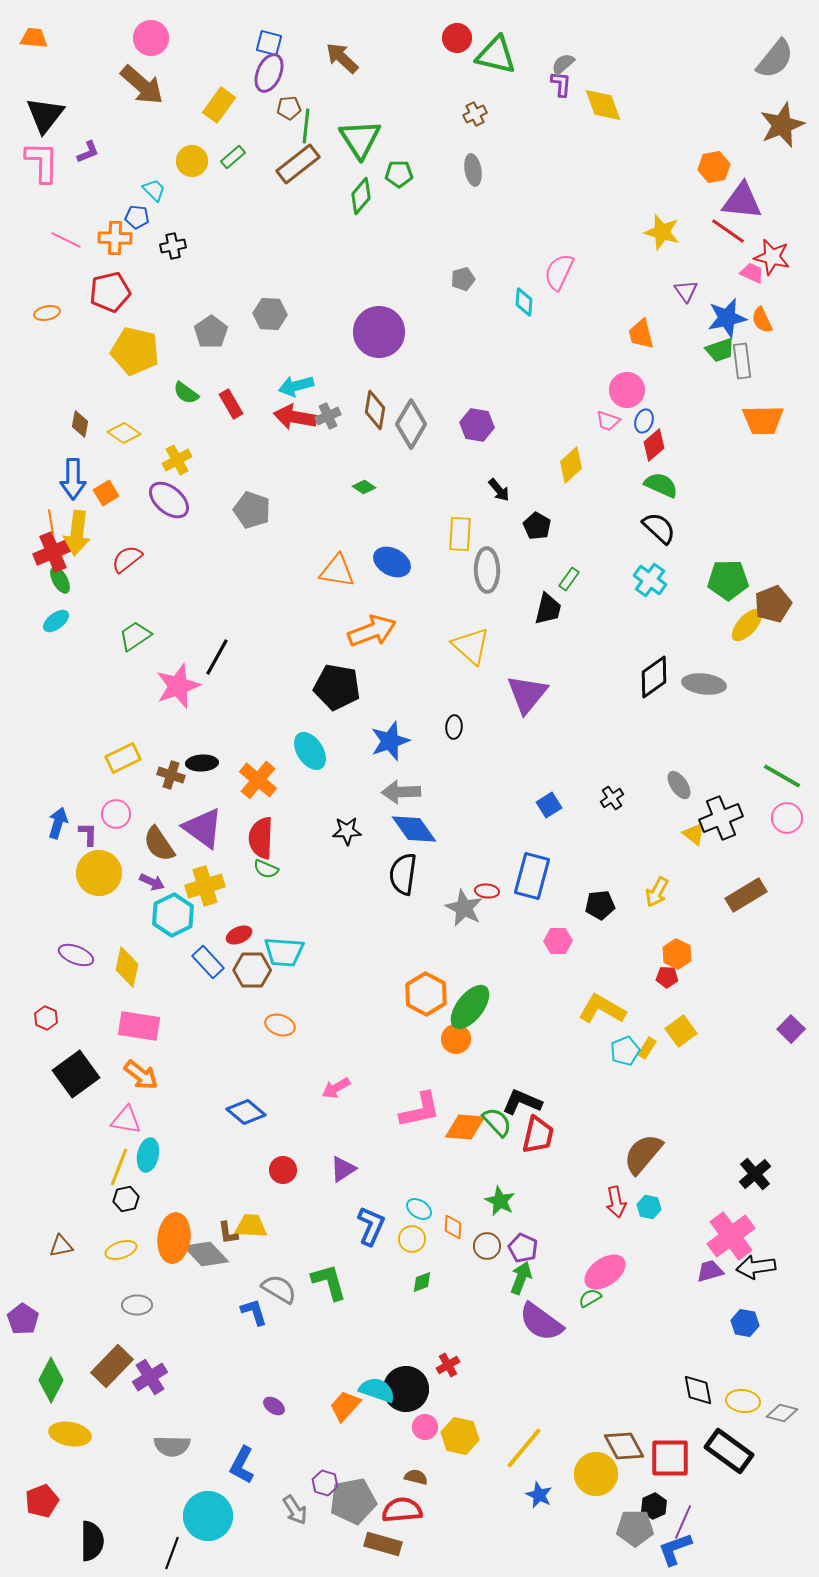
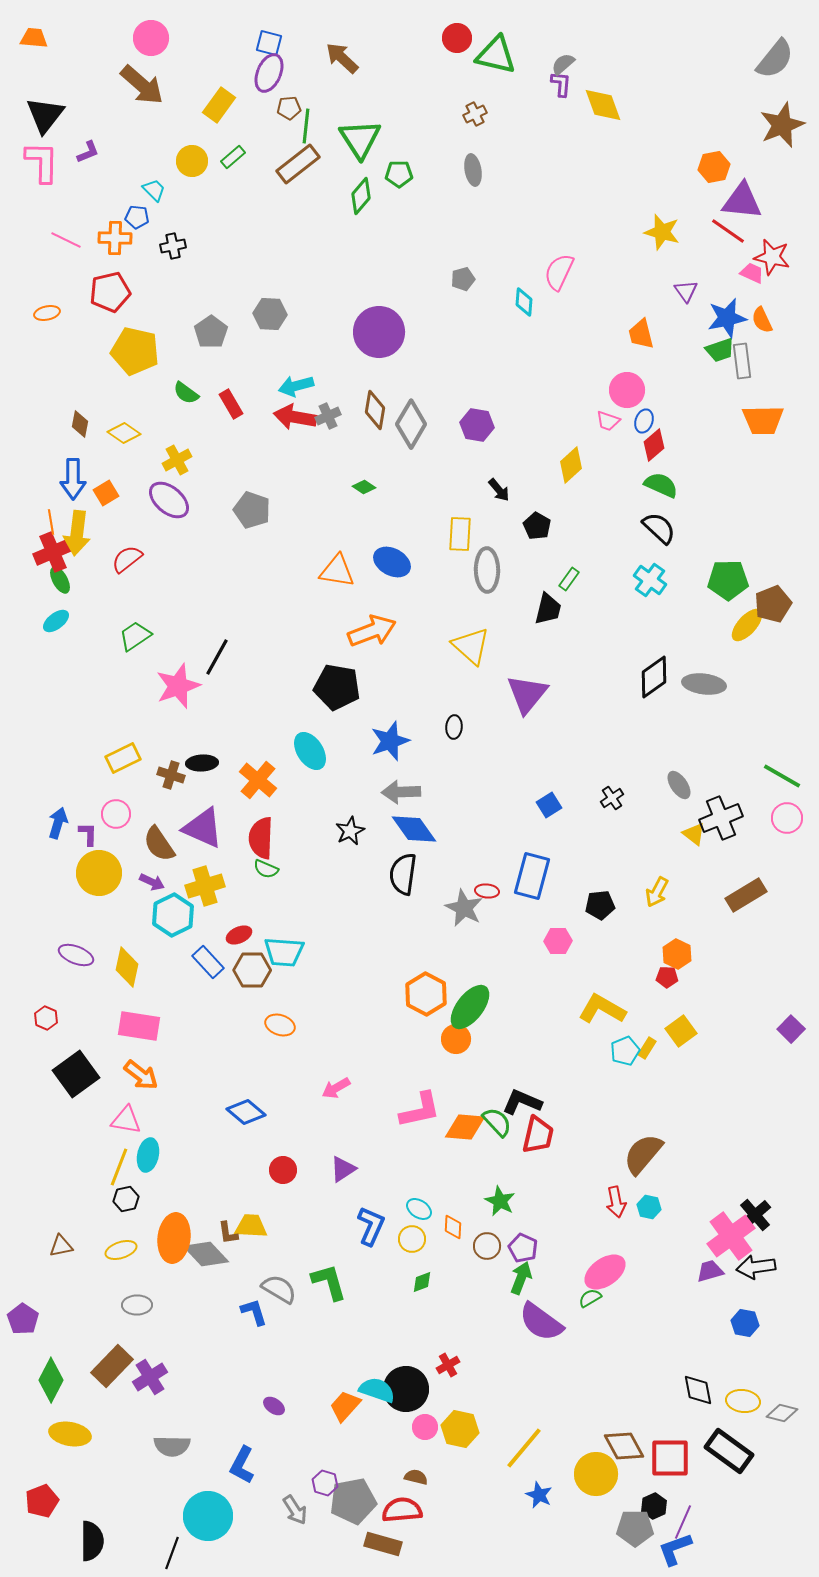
purple triangle at (203, 828): rotated 12 degrees counterclockwise
black star at (347, 831): moved 3 px right; rotated 24 degrees counterclockwise
black cross at (755, 1174): moved 41 px down
yellow hexagon at (460, 1436): moved 7 px up
